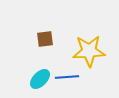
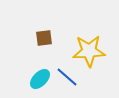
brown square: moved 1 px left, 1 px up
blue line: rotated 45 degrees clockwise
